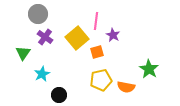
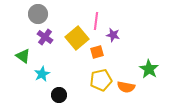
purple star: rotated 16 degrees counterclockwise
green triangle: moved 3 px down; rotated 28 degrees counterclockwise
